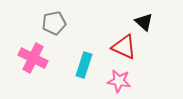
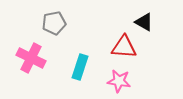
black triangle: rotated 12 degrees counterclockwise
red triangle: rotated 20 degrees counterclockwise
pink cross: moved 2 px left
cyan rectangle: moved 4 px left, 2 px down
